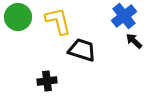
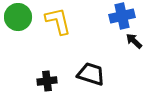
blue cross: moved 2 px left; rotated 25 degrees clockwise
black trapezoid: moved 9 px right, 24 px down
